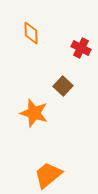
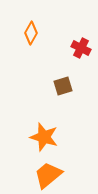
orange diamond: rotated 30 degrees clockwise
brown square: rotated 30 degrees clockwise
orange star: moved 10 px right, 24 px down
